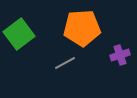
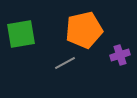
orange pentagon: moved 2 px right, 2 px down; rotated 9 degrees counterclockwise
green square: moved 2 px right; rotated 28 degrees clockwise
